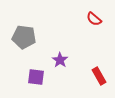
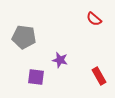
purple star: rotated 21 degrees counterclockwise
